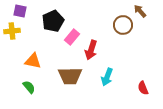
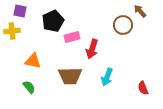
pink rectangle: rotated 35 degrees clockwise
red arrow: moved 1 px right, 1 px up
